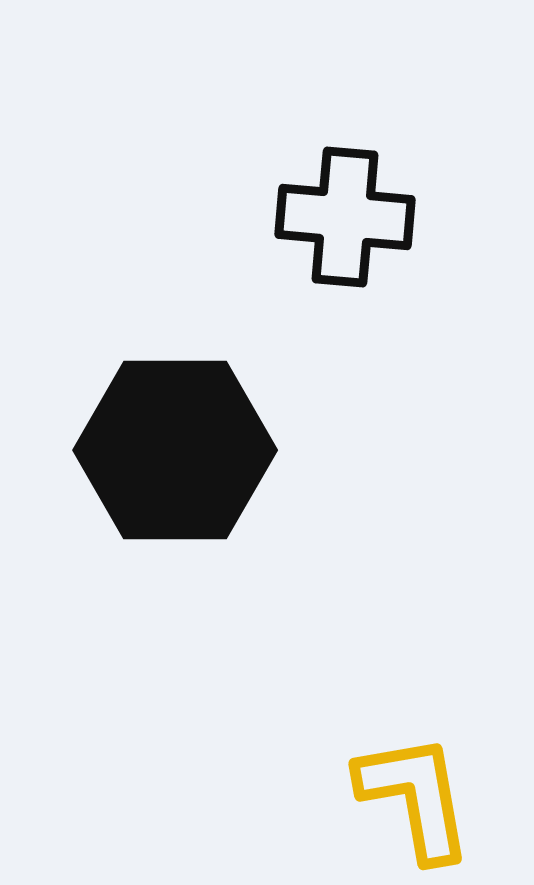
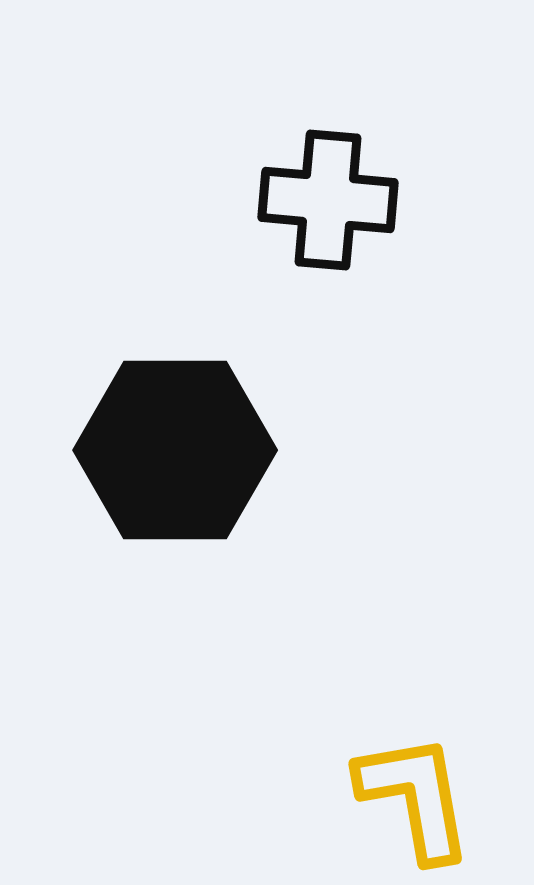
black cross: moved 17 px left, 17 px up
